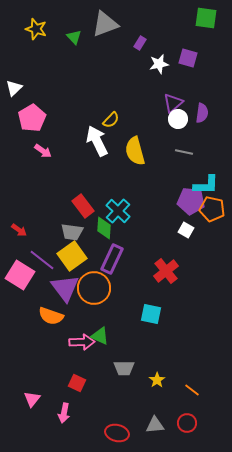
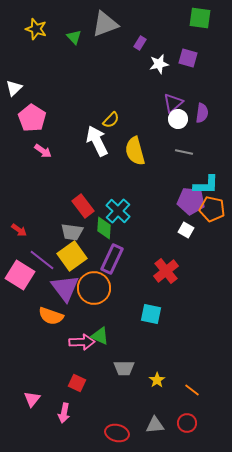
green square at (206, 18): moved 6 px left
pink pentagon at (32, 118): rotated 8 degrees counterclockwise
